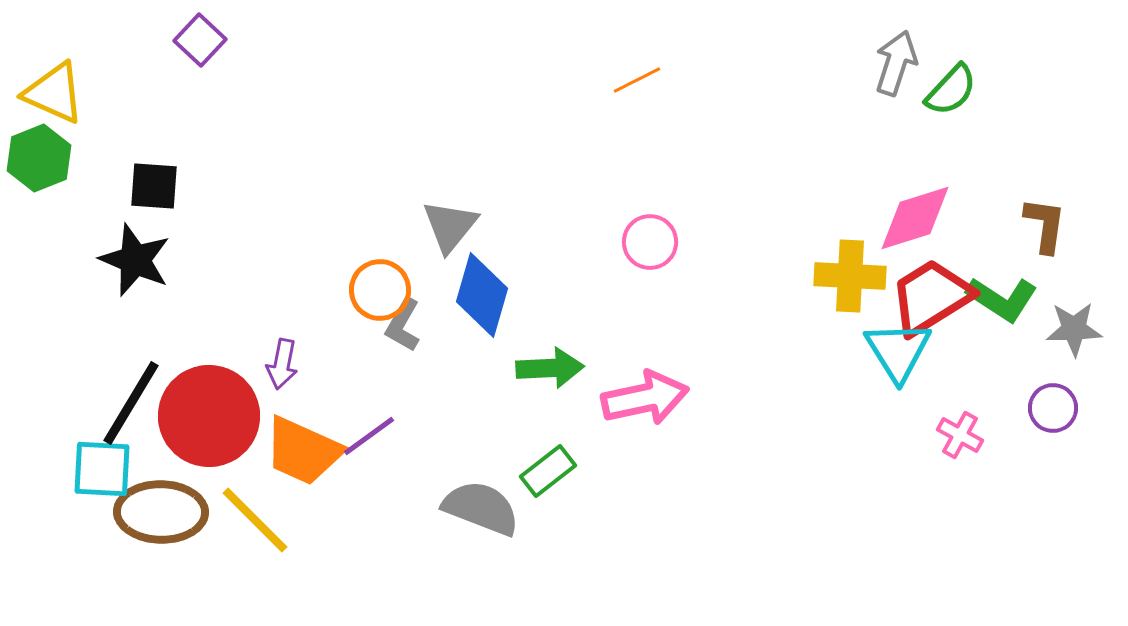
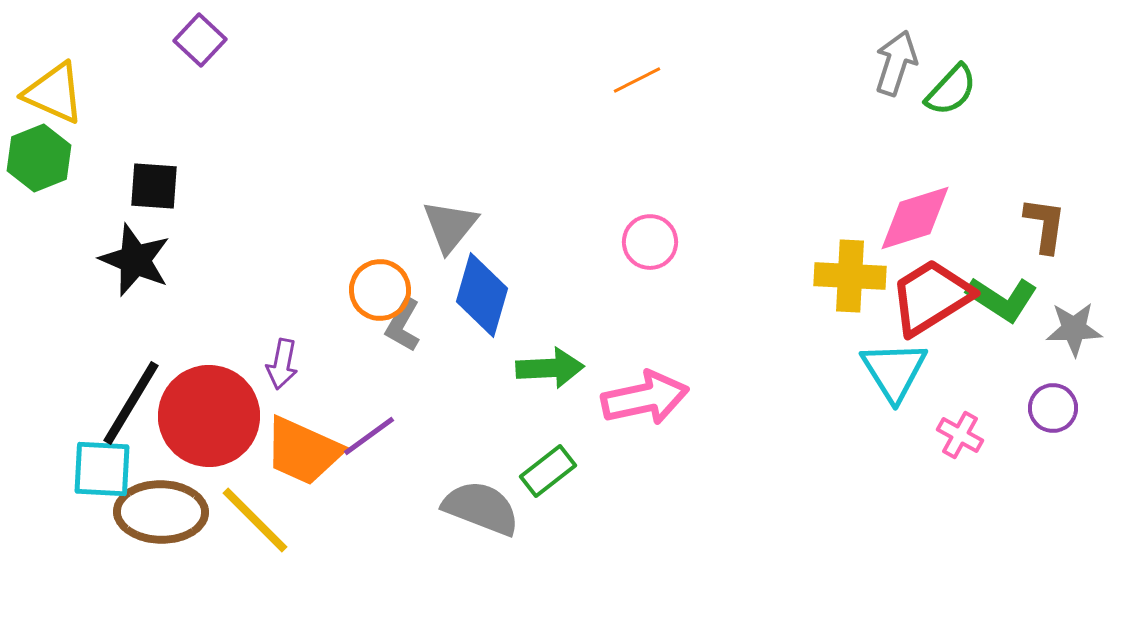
cyan triangle: moved 4 px left, 20 px down
